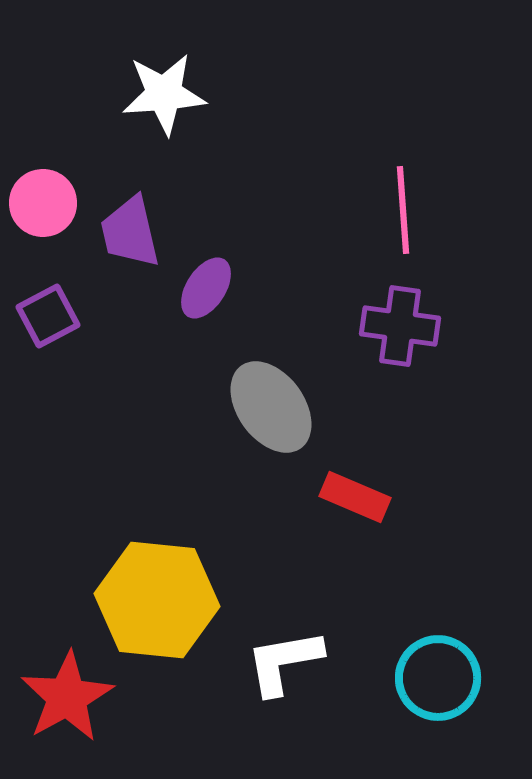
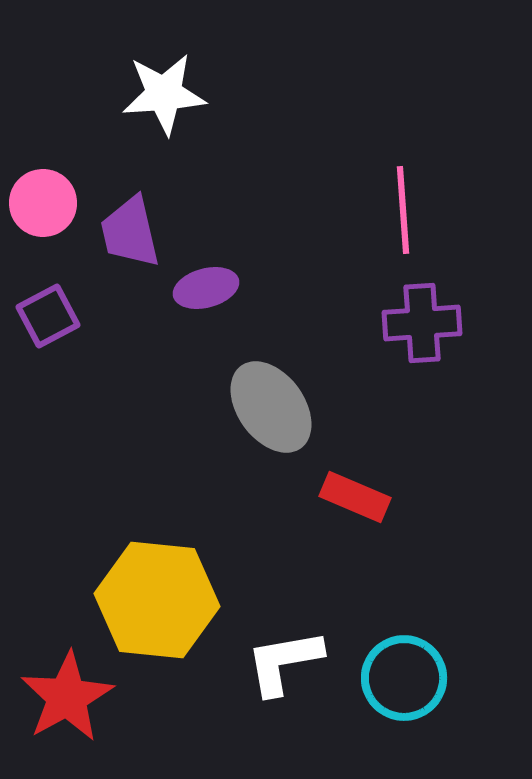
purple ellipse: rotated 42 degrees clockwise
purple cross: moved 22 px right, 3 px up; rotated 12 degrees counterclockwise
cyan circle: moved 34 px left
